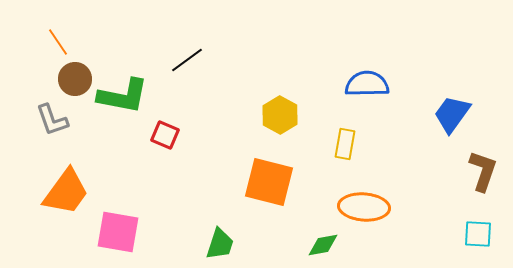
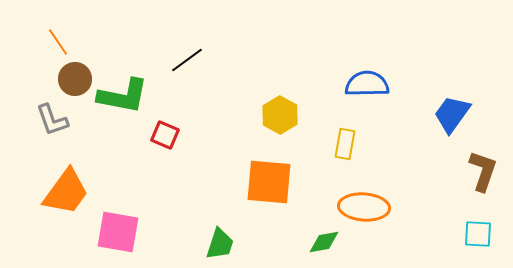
orange square: rotated 9 degrees counterclockwise
green diamond: moved 1 px right, 3 px up
